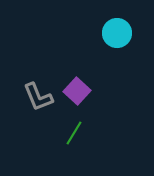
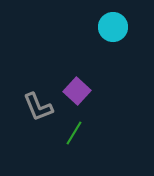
cyan circle: moved 4 px left, 6 px up
gray L-shape: moved 10 px down
